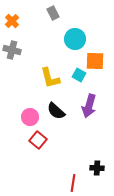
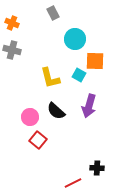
orange cross: moved 2 px down; rotated 24 degrees counterclockwise
red line: rotated 54 degrees clockwise
